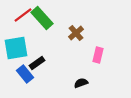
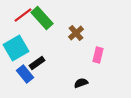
cyan square: rotated 20 degrees counterclockwise
